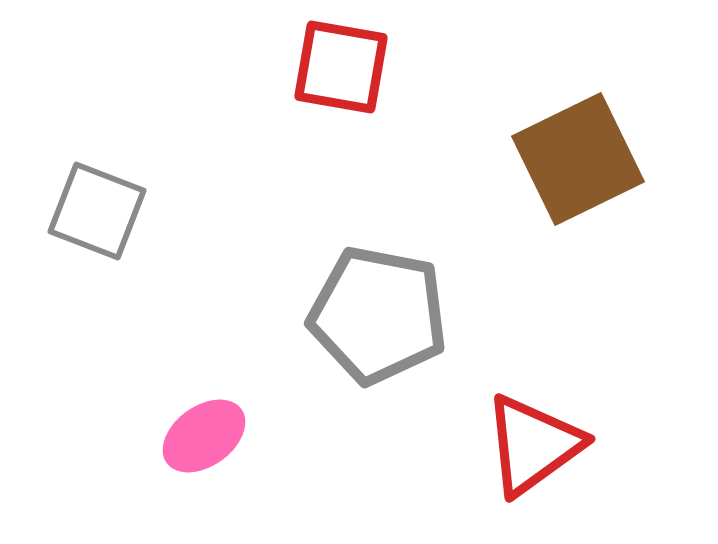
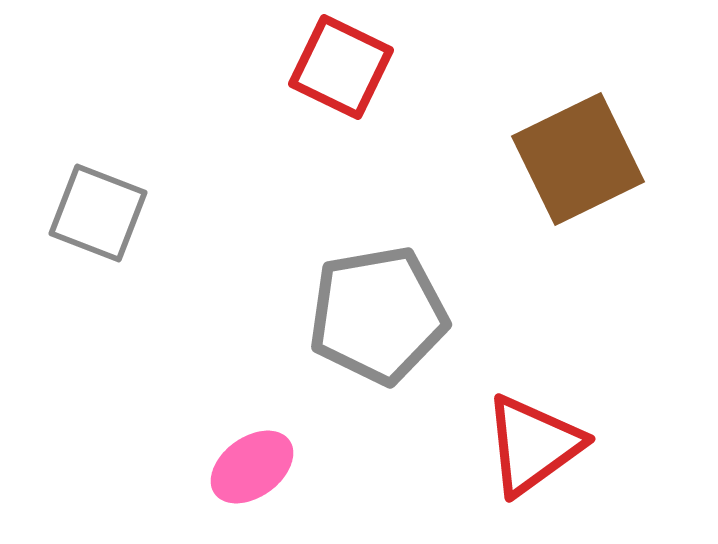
red square: rotated 16 degrees clockwise
gray square: moved 1 px right, 2 px down
gray pentagon: rotated 21 degrees counterclockwise
pink ellipse: moved 48 px right, 31 px down
